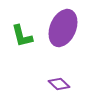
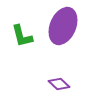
purple ellipse: moved 2 px up
